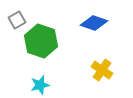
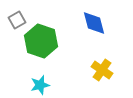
blue diamond: rotated 56 degrees clockwise
